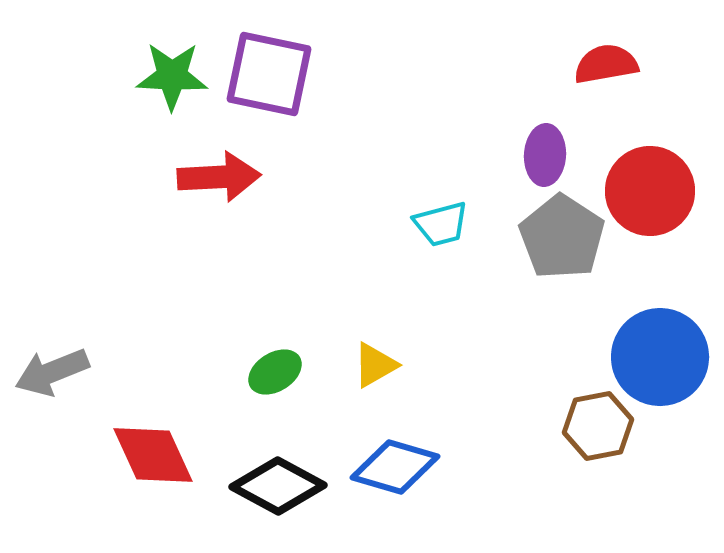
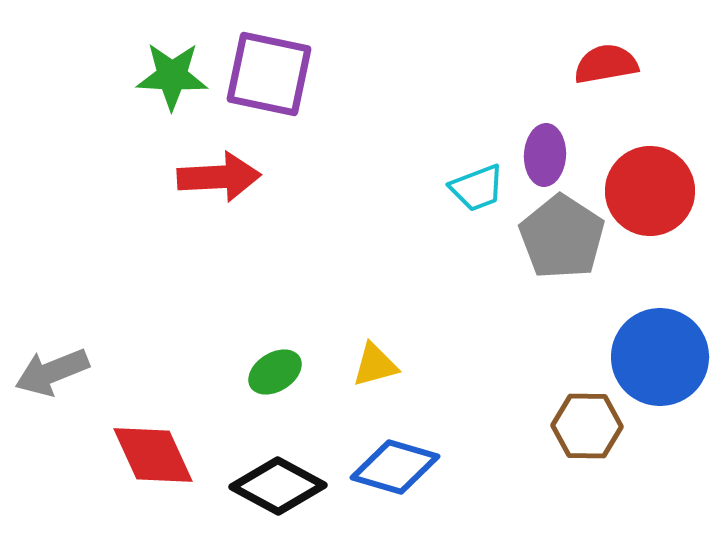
cyan trapezoid: moved 36 px right, 36 px up; rotated 6 degrees counterclockwise
yellow triangle: rotated 15 degrees clockwise
brown hexagon: moved 11 px left; rotated 12 degrees clockwise
